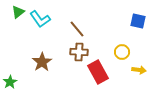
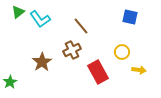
blue square: moved 8 px left, 4 px up
brown line: moved 4 px right, 3 px up
brown cross: moved 7 px left, 2 px up; rotated 30 degrees counterclockwise
